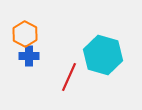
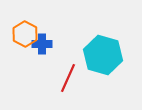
blue cross: moved 13 px right, 12 px up
red line: moved 1 px left, 1 px down
